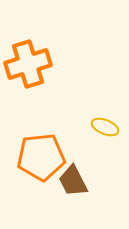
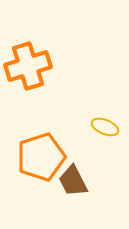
orange cross: moved 2 px down
orange pentagon: rotated 12 degrees counterclockwise
